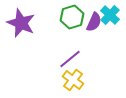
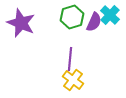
purple line: rotated 45 degrees counterclockwise
